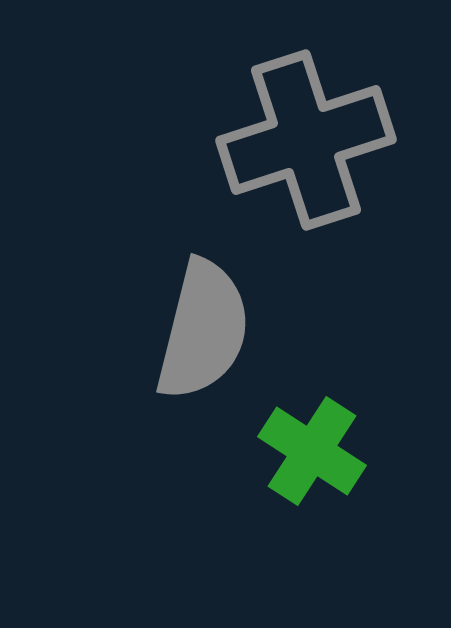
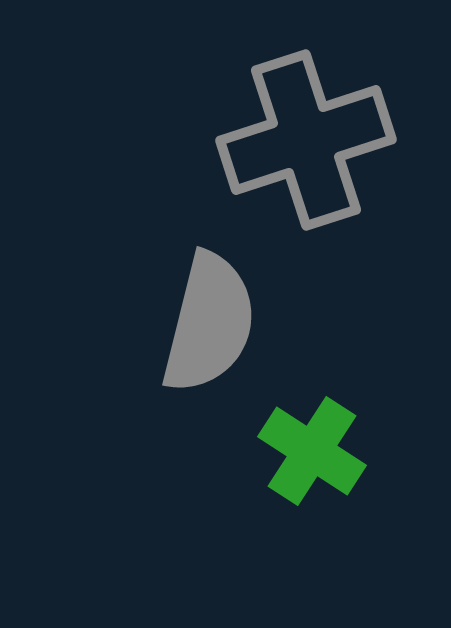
gray semicircle: moved 6 px right, 7 px up
